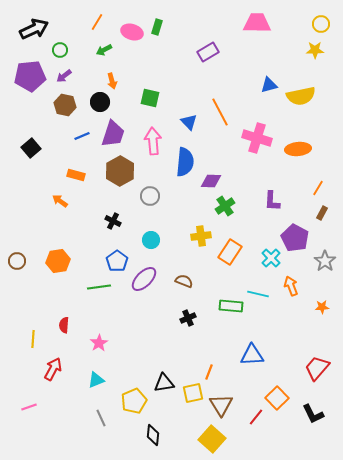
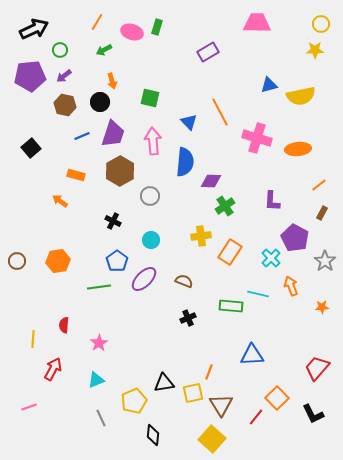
orange line at (318, 188): moved 1 px right, 3 px up; rotated 21 degrees clockwise
